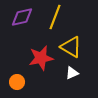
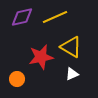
yellow line: rotated 45 degrees clockwise
red star: moved 1 px up
white triangle: moved 1 px down
orange circle: moved 3 px up
